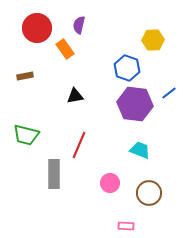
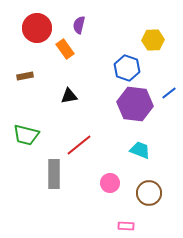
black triangle: moved 6 px left
red line: rotated 28 degrees clockwise
